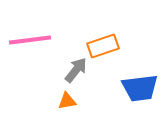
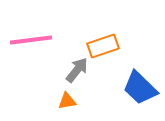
pink line: moved 1 px right
gray arrow: moved 1 px right
blue trapezoid: rotated 51 degrees clockwise
